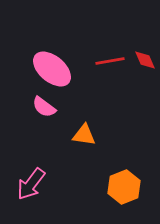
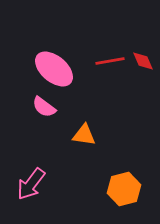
red diamond: moved 2 px left, 1 px down
pink ellipse: moved 2 px right
orange hexagon: moved 2 px down; rotated 8 degrees clockwise
